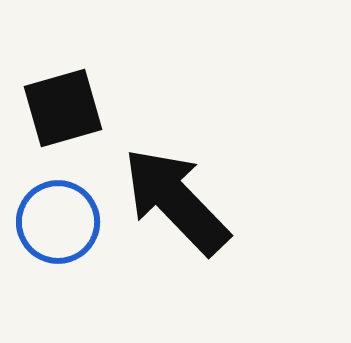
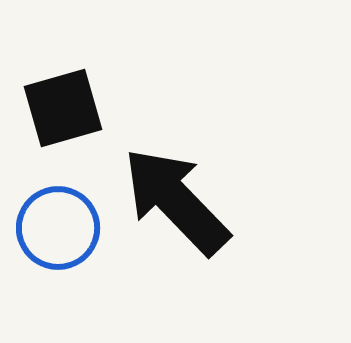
blue circle: moved 6 px down
